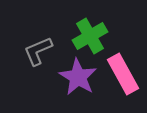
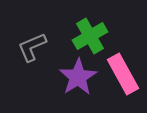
gray L-shape: moved 6 px left, 4 px up
purple star: rotated 9 degrees clockwise
